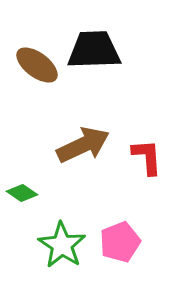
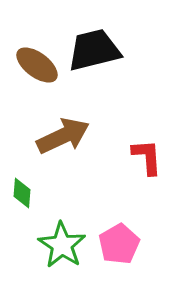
black trapezoid: rotated 12 degrees counterclockwise
brown arrow: moved 20 px left, 9 px up
green diamond: rotated 60 degrees clockwise
pink pentagon: moved 1 px left, 2 px down; rotated 9 degrees counterclockwise
